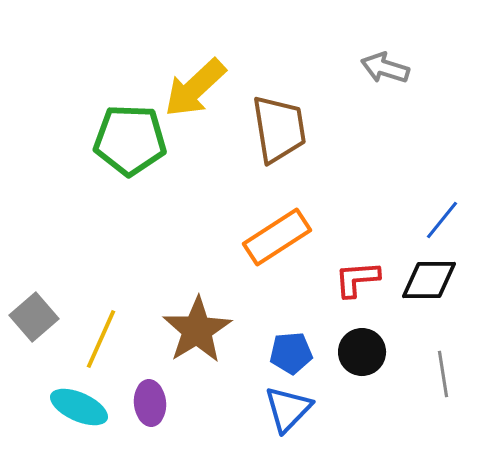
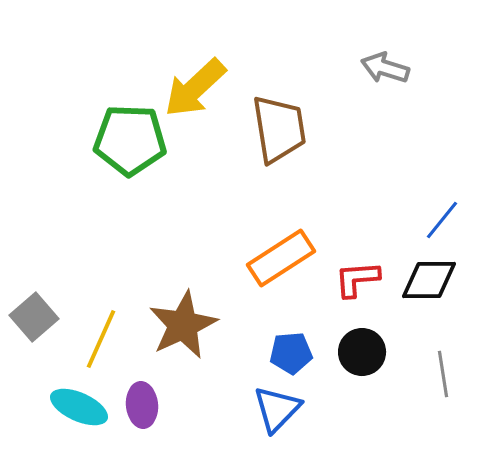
orange rectangle: moved 4 px right, 21 px down
brown star: moved 14 px left, 5 px up; rotated 6 degrees clockwise
purple ellipse: moved 8 px left, 2 px down
blue triangle: moved 11 px left
